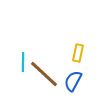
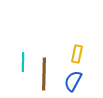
yellow rectangle: moved 1 px left, 1 px down
brown line: rotated 48 degrees clockwise
